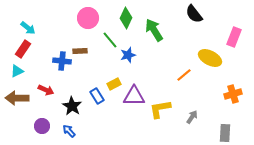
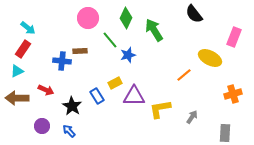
yellow rectangle: moved 1 px right, 1 px up
